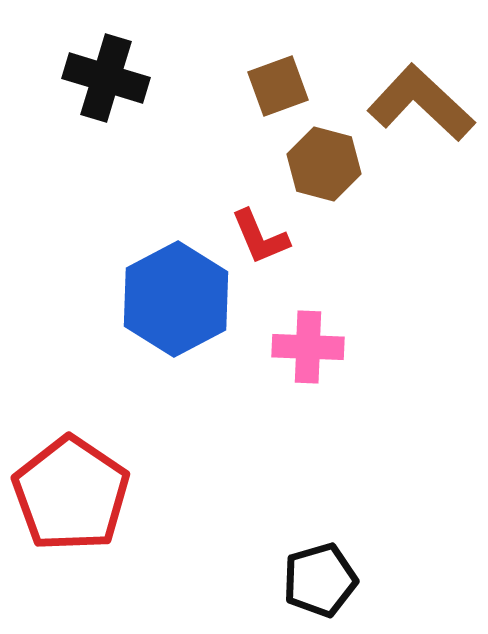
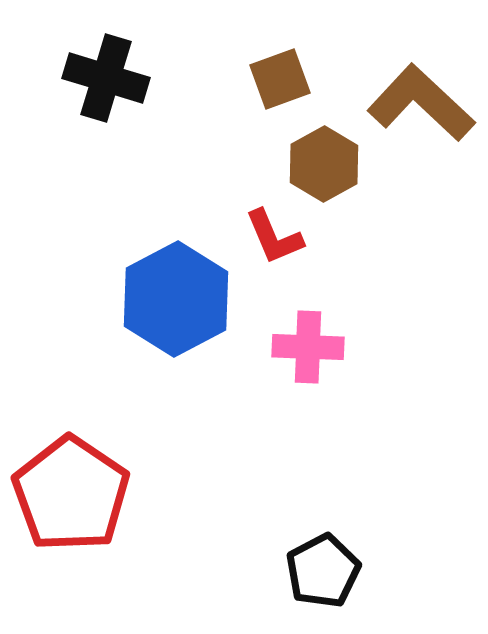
brown square: moved 2 px right, 7 px up
brown hexagon: rotated 16 degrees clockwise
red L-shape: moved 14 px right
black pentagon: moved 3 px right, 9 px up; rotated 12 degrees counterclockwise
